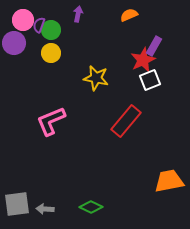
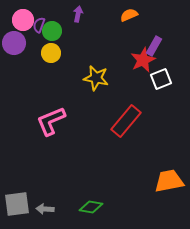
green circle: moved 1 px right, 1 px down
white square: moved 11 px right, 1 px up
green diamond: rotated 15 degrees counterclockwise
